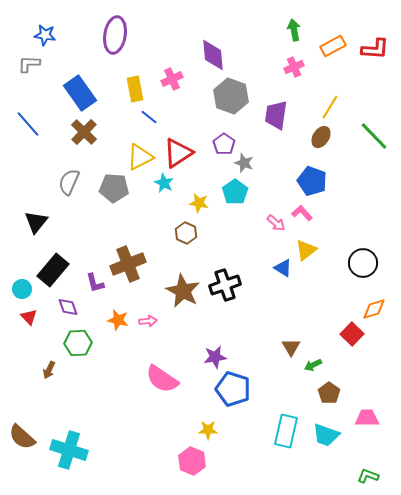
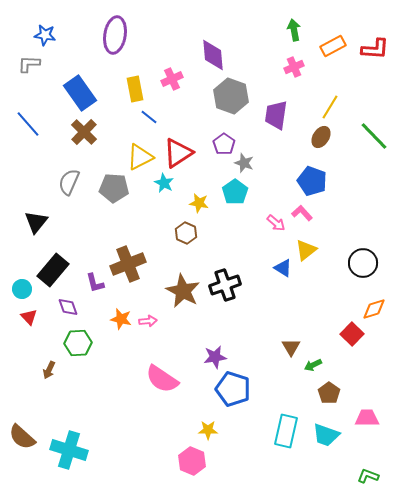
orange star at (118, 320): moved 3 px right, 1 px up
